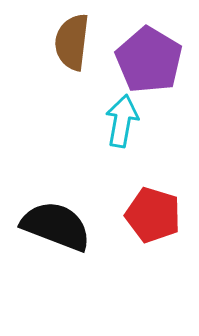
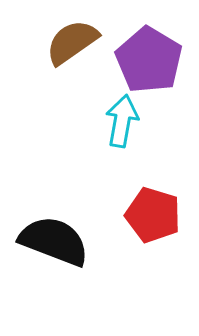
brown semicircle: rotated 48 degrees clockwise
black semicircle: moved 2 px left, 15 px down
